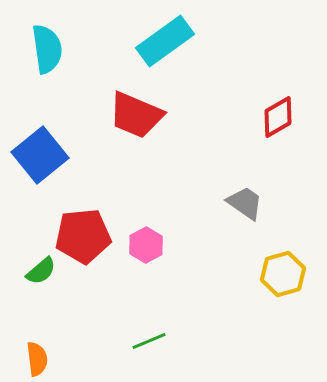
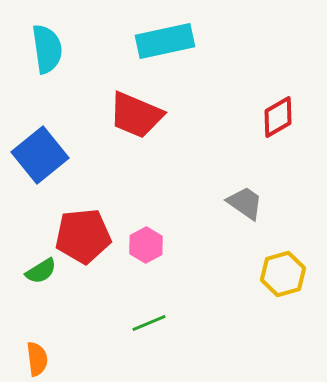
cyan rectangle: rotated 24 degrees clockwise
green semicircle: rotated 8 degrees clockwise
green line: moved 18 px up
